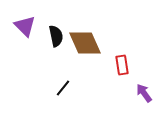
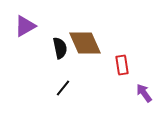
purple triangle: rotated 45 degrees clockwise
black semicircle: moved 4 px right, 12 px down
